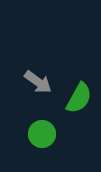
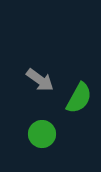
gray arrow: moved 2 px right, 2 px up
